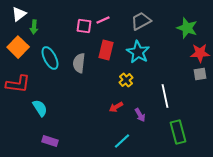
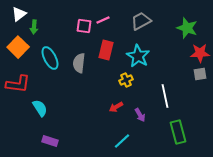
cyan star: moved 4 px down
yellow cross: rotated 16 degrees clockwise
